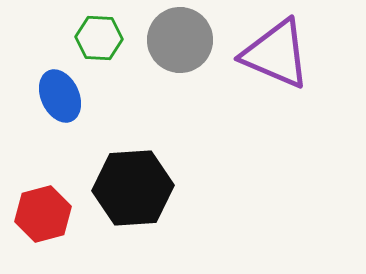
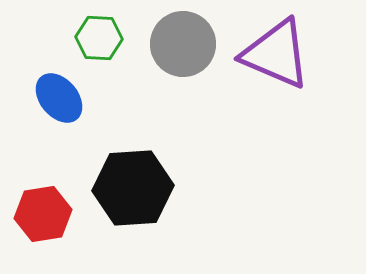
gray circle: moved 3 px right, 4 px down
blue ellipse: moved 1 px left, 2 px down; rotated 15 degrees counterclockwise
red hexagon: rotated 6 degrees clockwise
